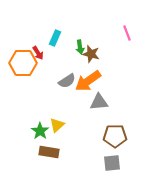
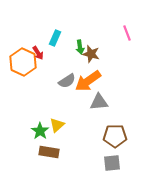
orange hexagon: moved 1 px up; rotated 24 degrees clockwise
